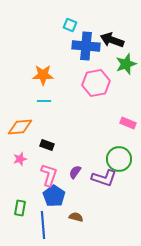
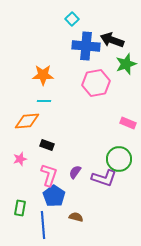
cyan square: moved 2 px right, 6 px up; rotated 24 degrees clockwise
orange diamond: moved 7 px right, 6 px up
